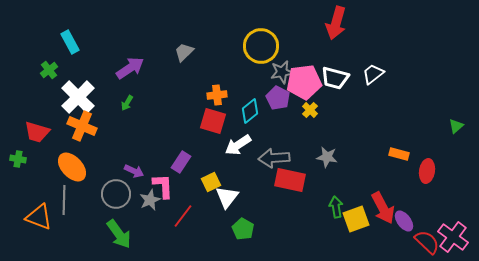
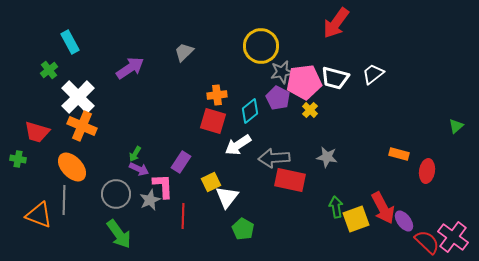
red arrow at (336, 23): rotated 20 degrees clockwise
green arrow at (127, 103): moved 8 px right, 51 px down
purple arrow at (134, 171): moved 5 px right, 2 px up
red line at (183, 216): rotated 35 degrees counterclockwise
orange triangle at (39, 217): moved 2 px up
